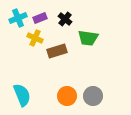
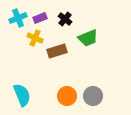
green trapezoid: rotated 30 degrees counterclockwise
